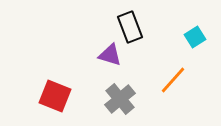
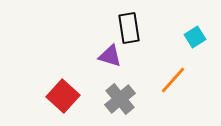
black rectangle: moved 1 px left, 1 px down; rotated 12 degrees clockwise
purple triangle: moved 1 px down
red square: moved 8 px right; rotated 20 degrees clockwise
